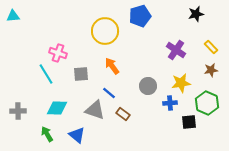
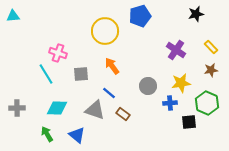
gray cross: moved 1 px left, 3 px up
